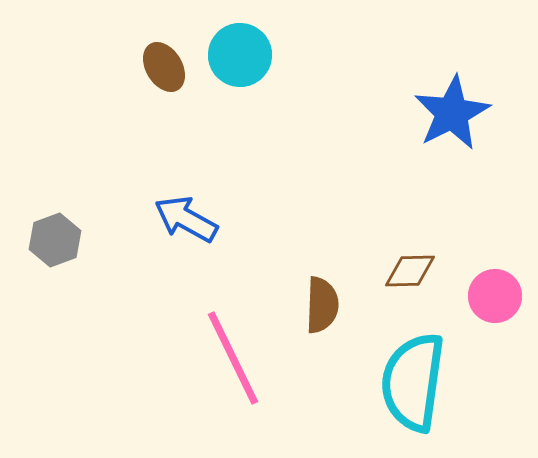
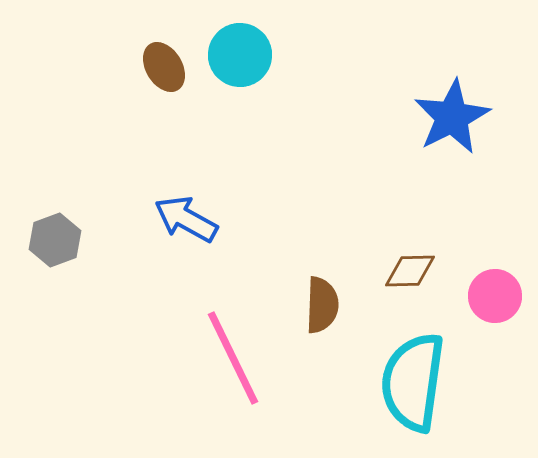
blue star: moved 4 px down
